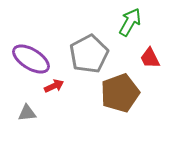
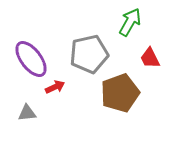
gray pentagon: rotated 15 degrees clockwise
purple ellipse: rotated 21 degrees clockwise
red arrow: moved 1 px right, 1 px down
